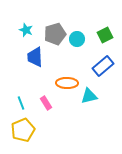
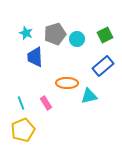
cyan star: moved 3 px down
